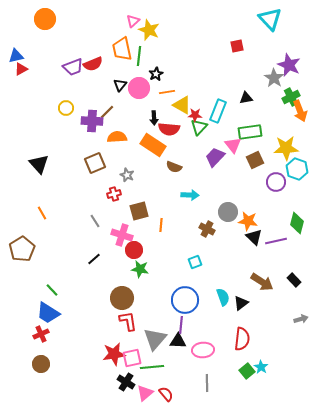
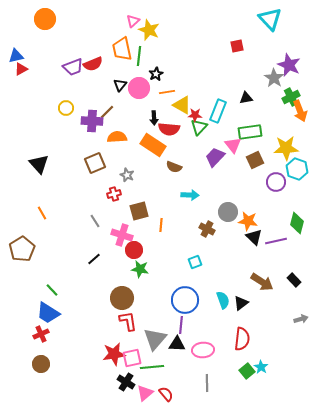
cyan semicircle at (223, 297): moved 3 px down
black triangle at (178, 341): moved 1 px left, 3 px down
